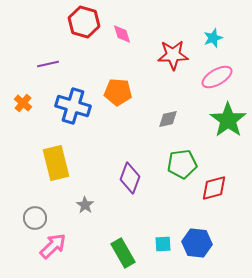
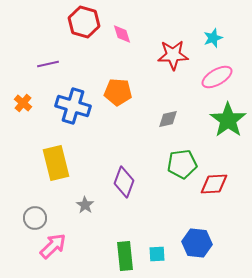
purple diamond: moved 6 px left, 4 px down
red diamond: moved 4 px up; rotated 12 degrees clockwise
cyan square: moved 6 px left, 10 px down
green rectangle: moved 2 px right, 3 px down; rotated 24 degrees clockwise
